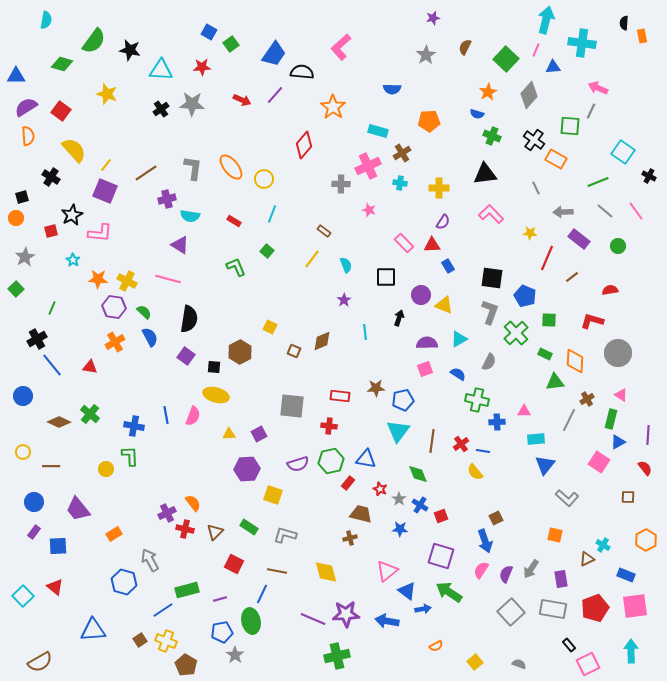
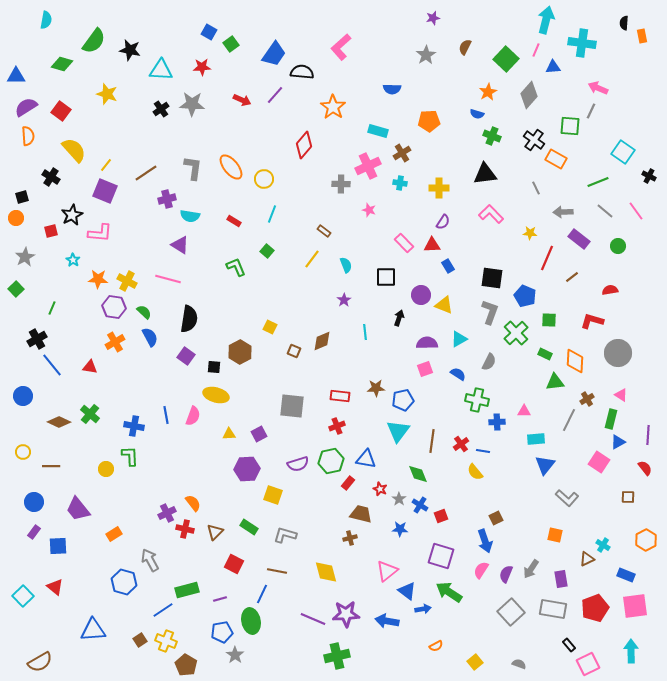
red cross at (329, 426): moved 8 px right; rotated 28 degrees counterclockwise
